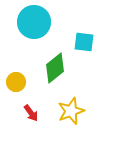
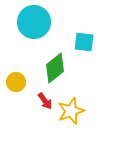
red arrow: moved 14 px right, 12 px up
